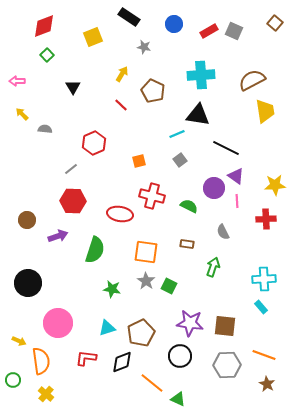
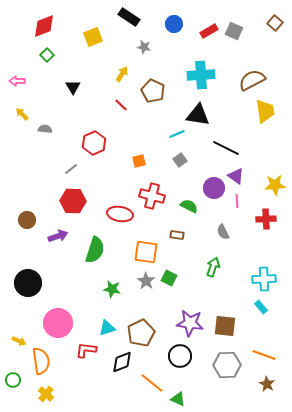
brown rectangle at (187, 244): moved 10 px left, 9 px up
green square at (169, 286): moved 8 px up
red L-shape at (86, 358): moved 8 px up
